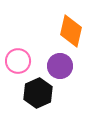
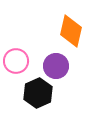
pink circle: moved 2 px left
purple circle: moved 4 px left
